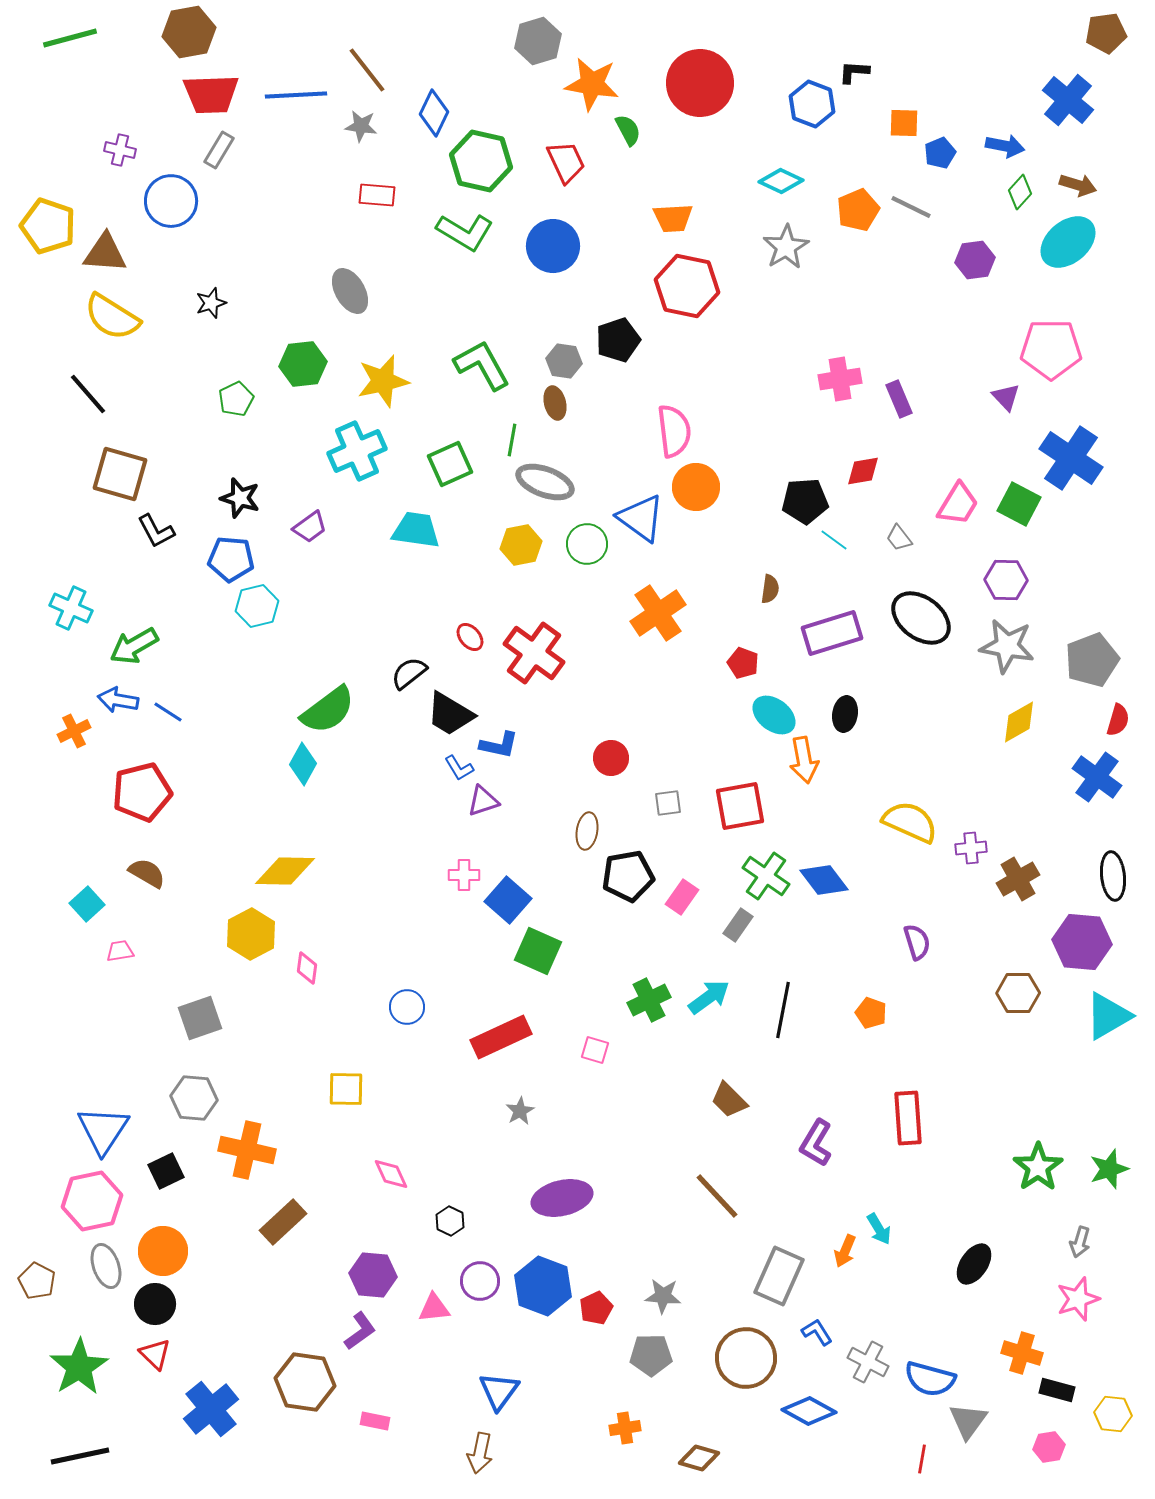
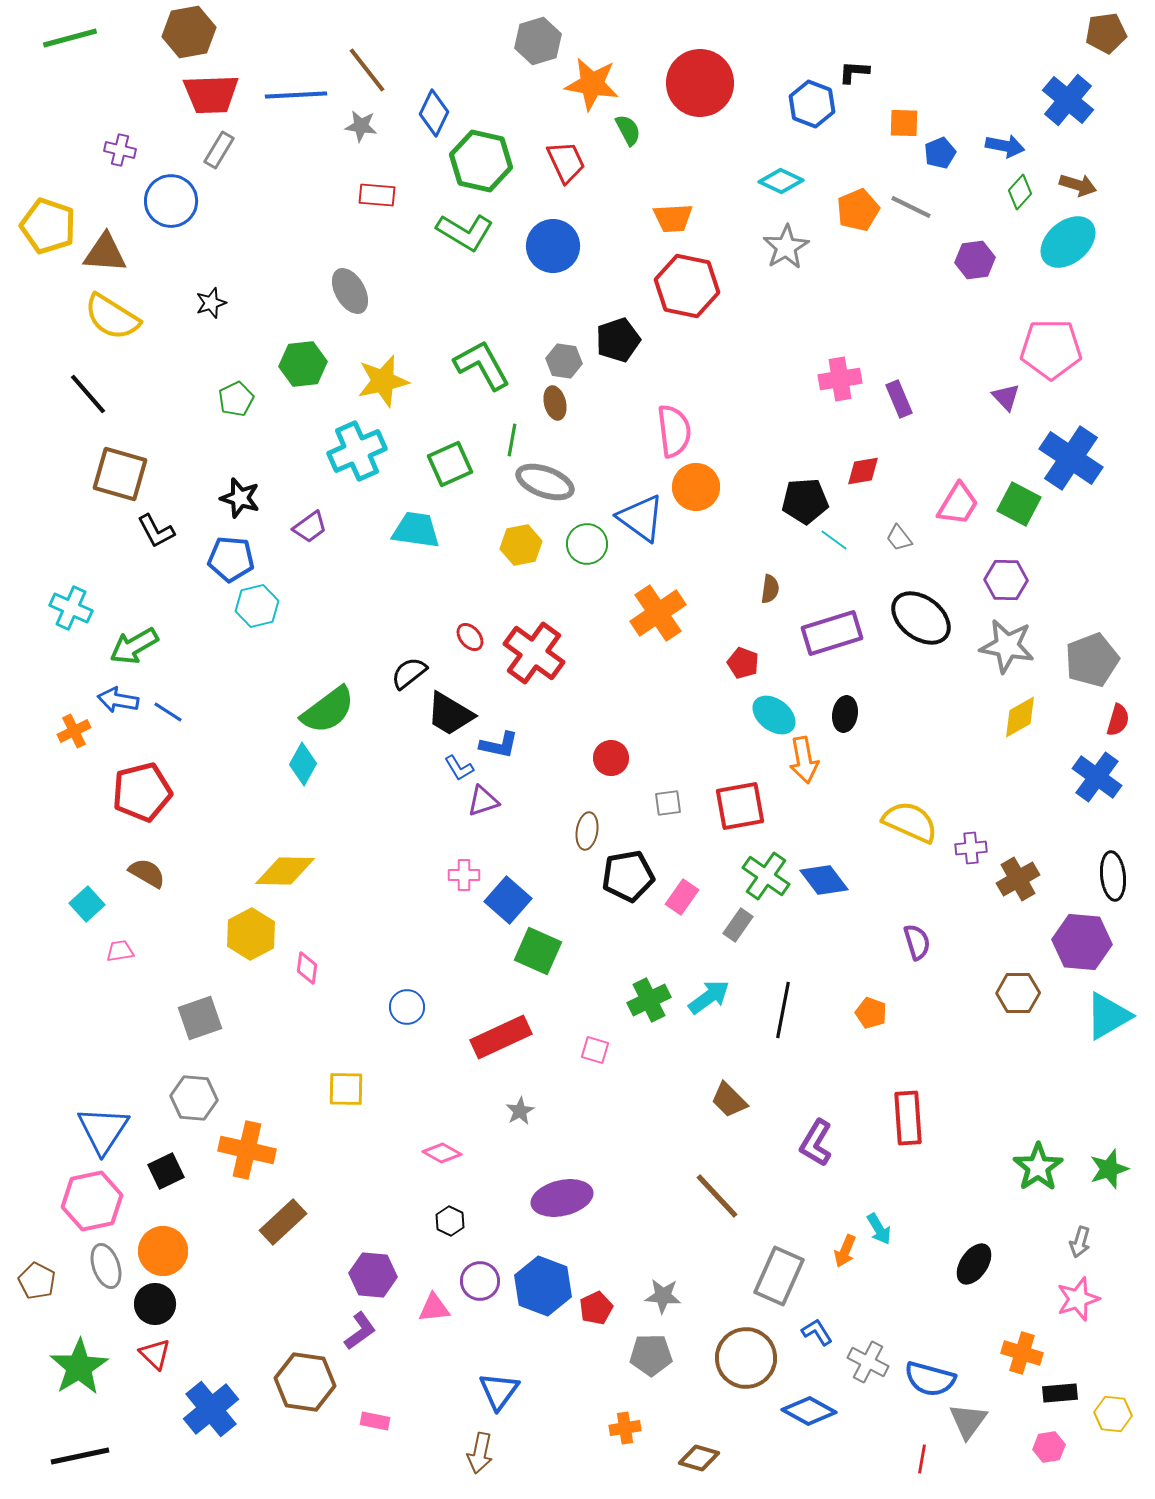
yellow diamond at (1019, 722): moved 1 px right, 5 px up
pink diamond at (391, 1174): moved 51 px right, 21 px up; rotated 36 degrees counterclockwise
black rectangle at (1057, 1390): moved 3 px right, 3 px down; rotated 20 degrees counterclockwise
